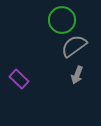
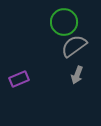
green circle: moved 2 px right, 2 px down
purple rectangle: rotated 66 degrees counterclockwise
